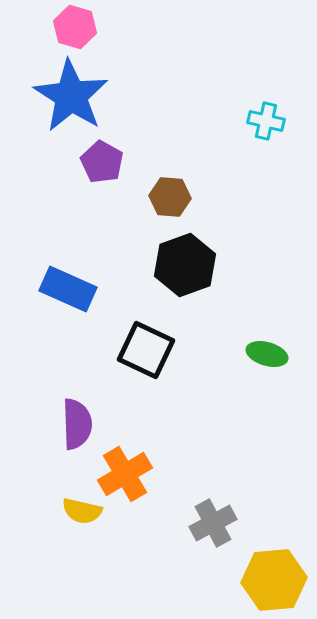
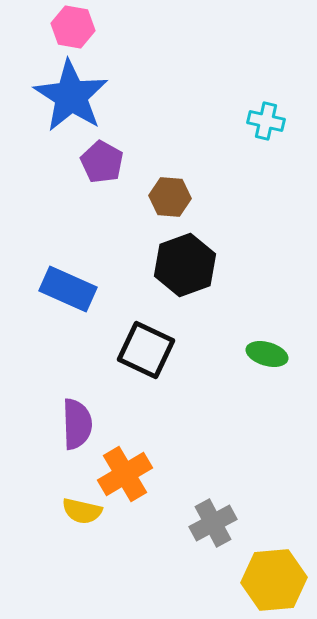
pink hexagon: moved 2 px left; rotated 6 degrees counterclockwise
